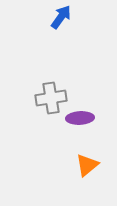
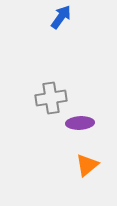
purple ellipse: moved 5 px down
